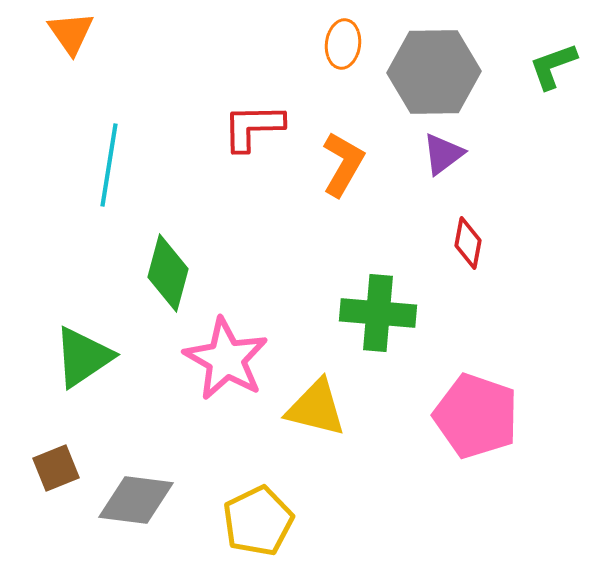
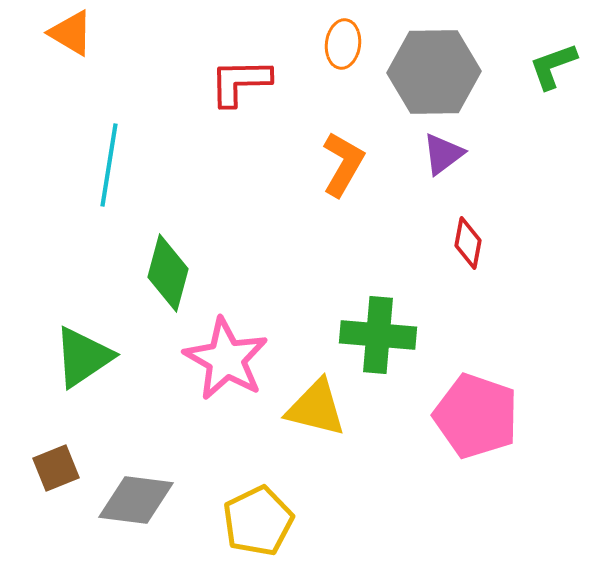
orange triangle: rotated 24 degrees counterclockwise
red L-shape: moved 13 px left, 45 px up
green cross: moved 22 px down
